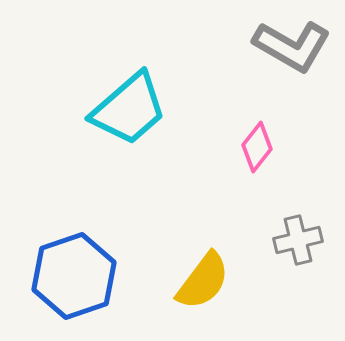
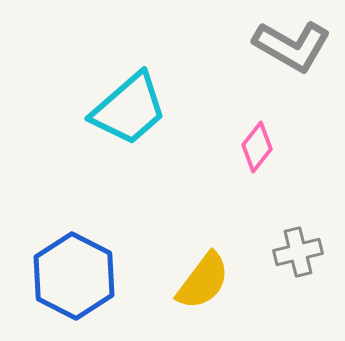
gray cross: moved 12 px down
blue hexagon: rotated 14 degrees counterclockwise
